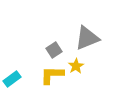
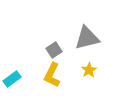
gray triangle: rotated 8 degrees clockwise
yellow star: moved 13 px right, 4 px down
yellow L-shape: rotated 65 degrees counterclockwise
